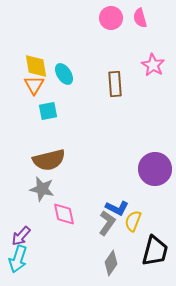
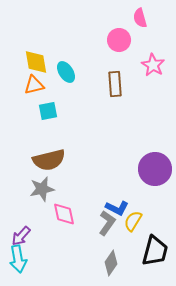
pink circle: moved 8 px right, 22 px down
yellow diamond: moved 4 px up
cyan ellipse: moved 2 px right, 2 px up
orange triangle: rotated 45 degrees clockwise
gray star: rotated 25 degrees counterclockwise
yellow semicircle: rotated 10 degrees clockwise
cyan arrow: rotated 28 degrees counterclockwise
